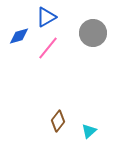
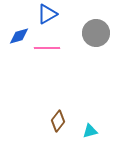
blue triangle: moved 1 px right, 3 px up
gray circle: moved 3 px right
pink line: moved 1 px left; rotated 50 degrees clockwise
cyan triangle: moved 1 px right; rotated 28 degrees clockwise
